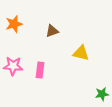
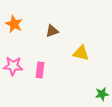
orange star: rotated 30 degrees counterclockwise
